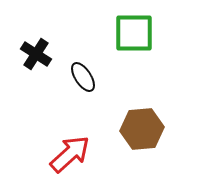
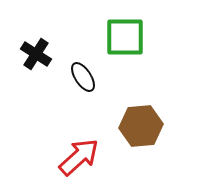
green square: moved 9 px left, 4 px down
brown hexagon: moved 1 px left, 3 px up
red arrow: moved 9 px right, 3 px down
